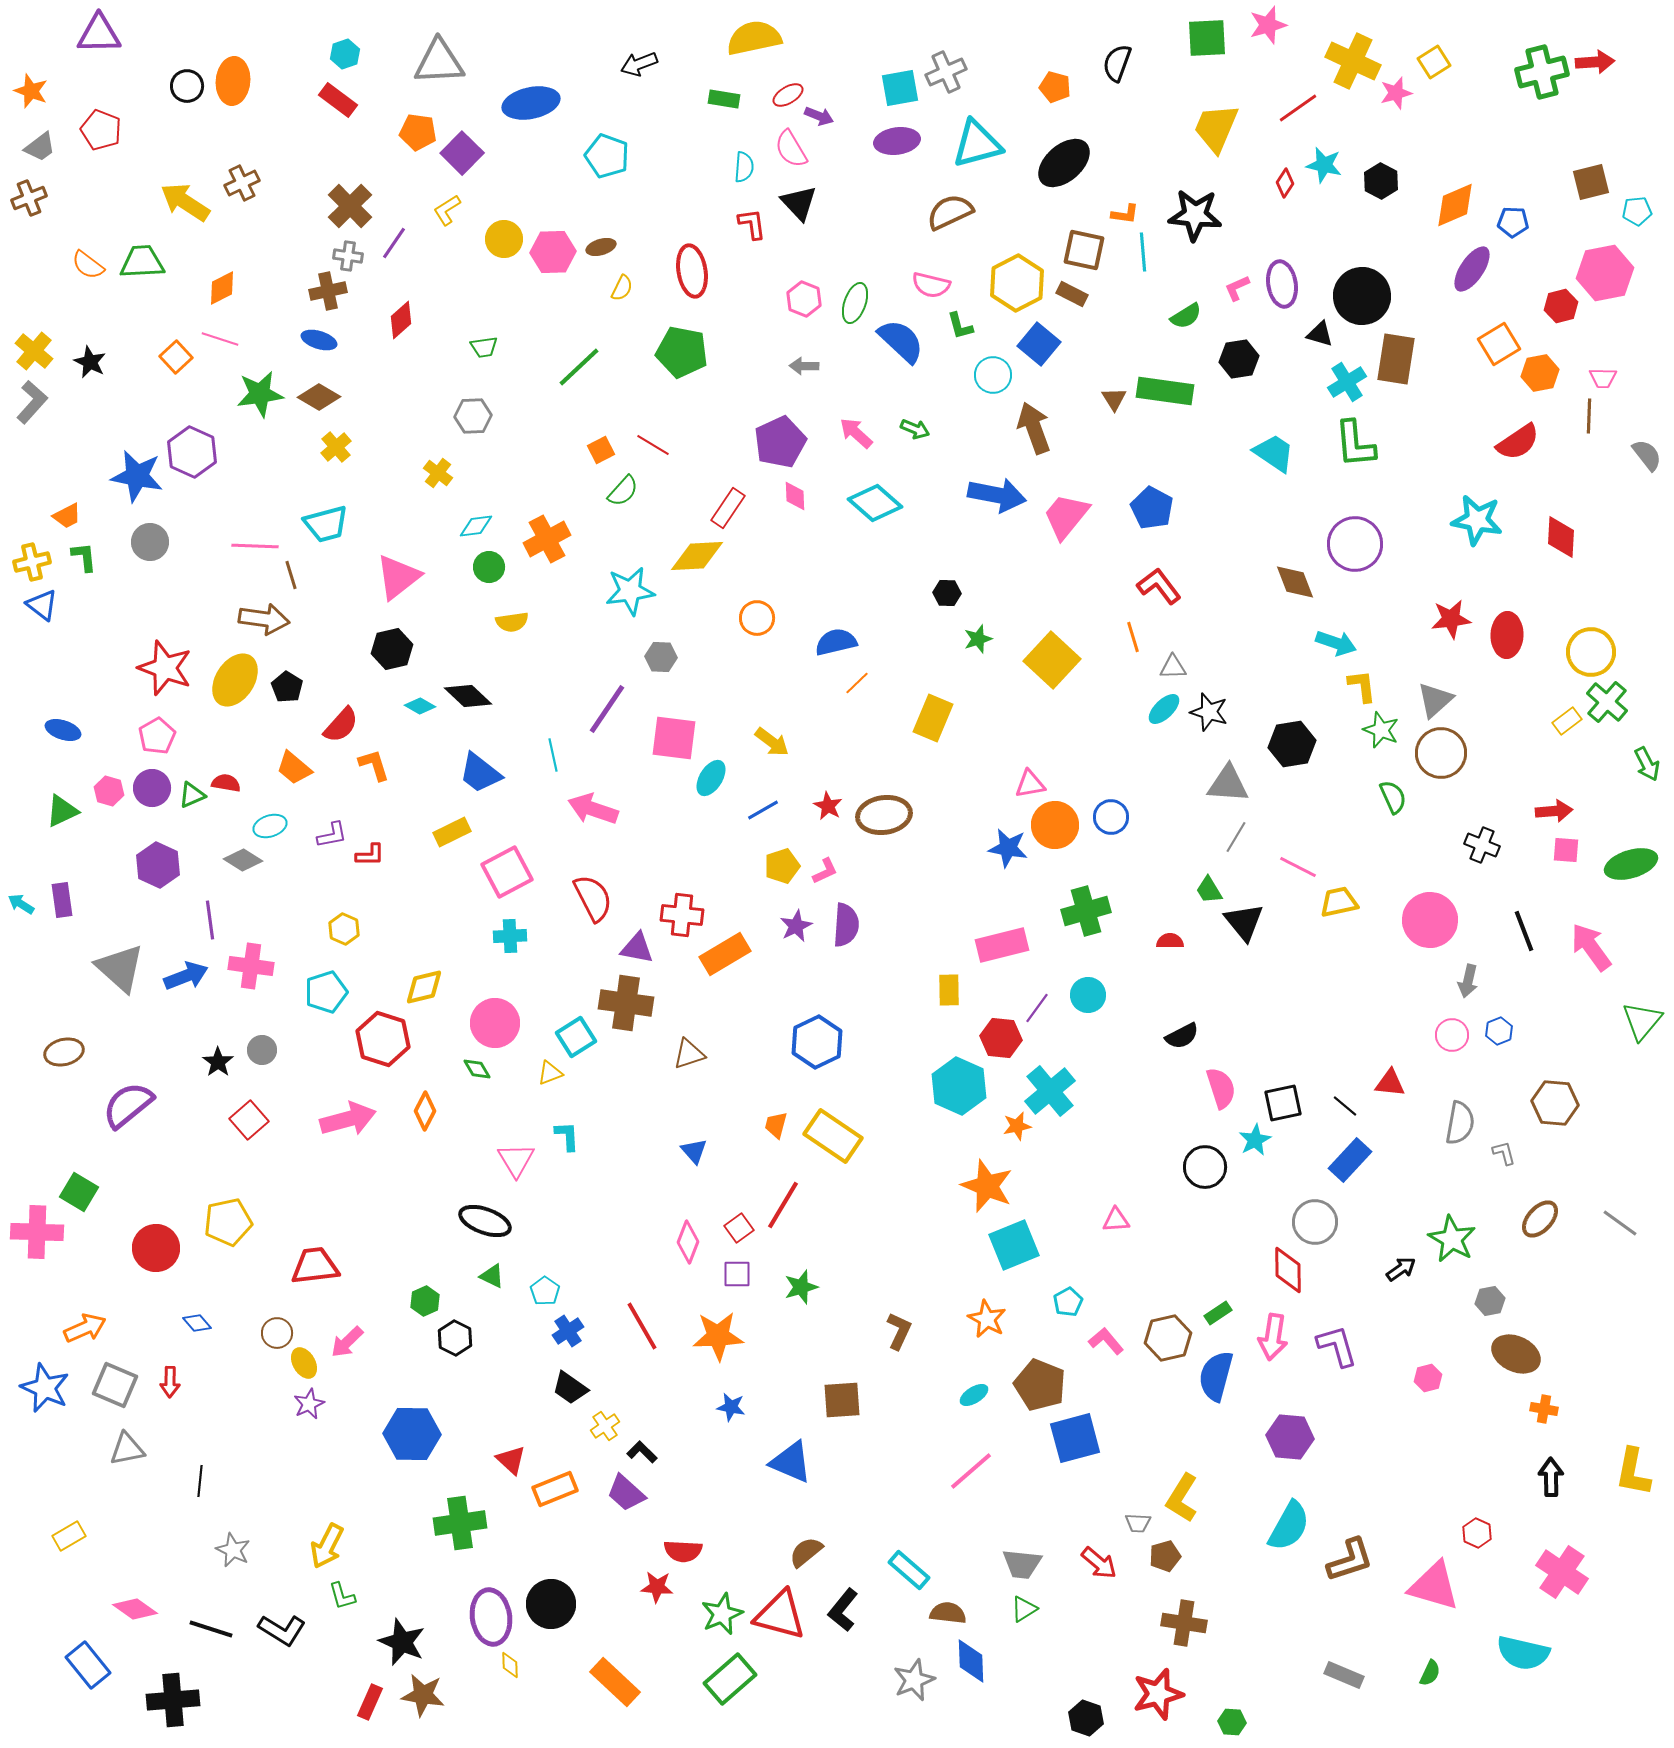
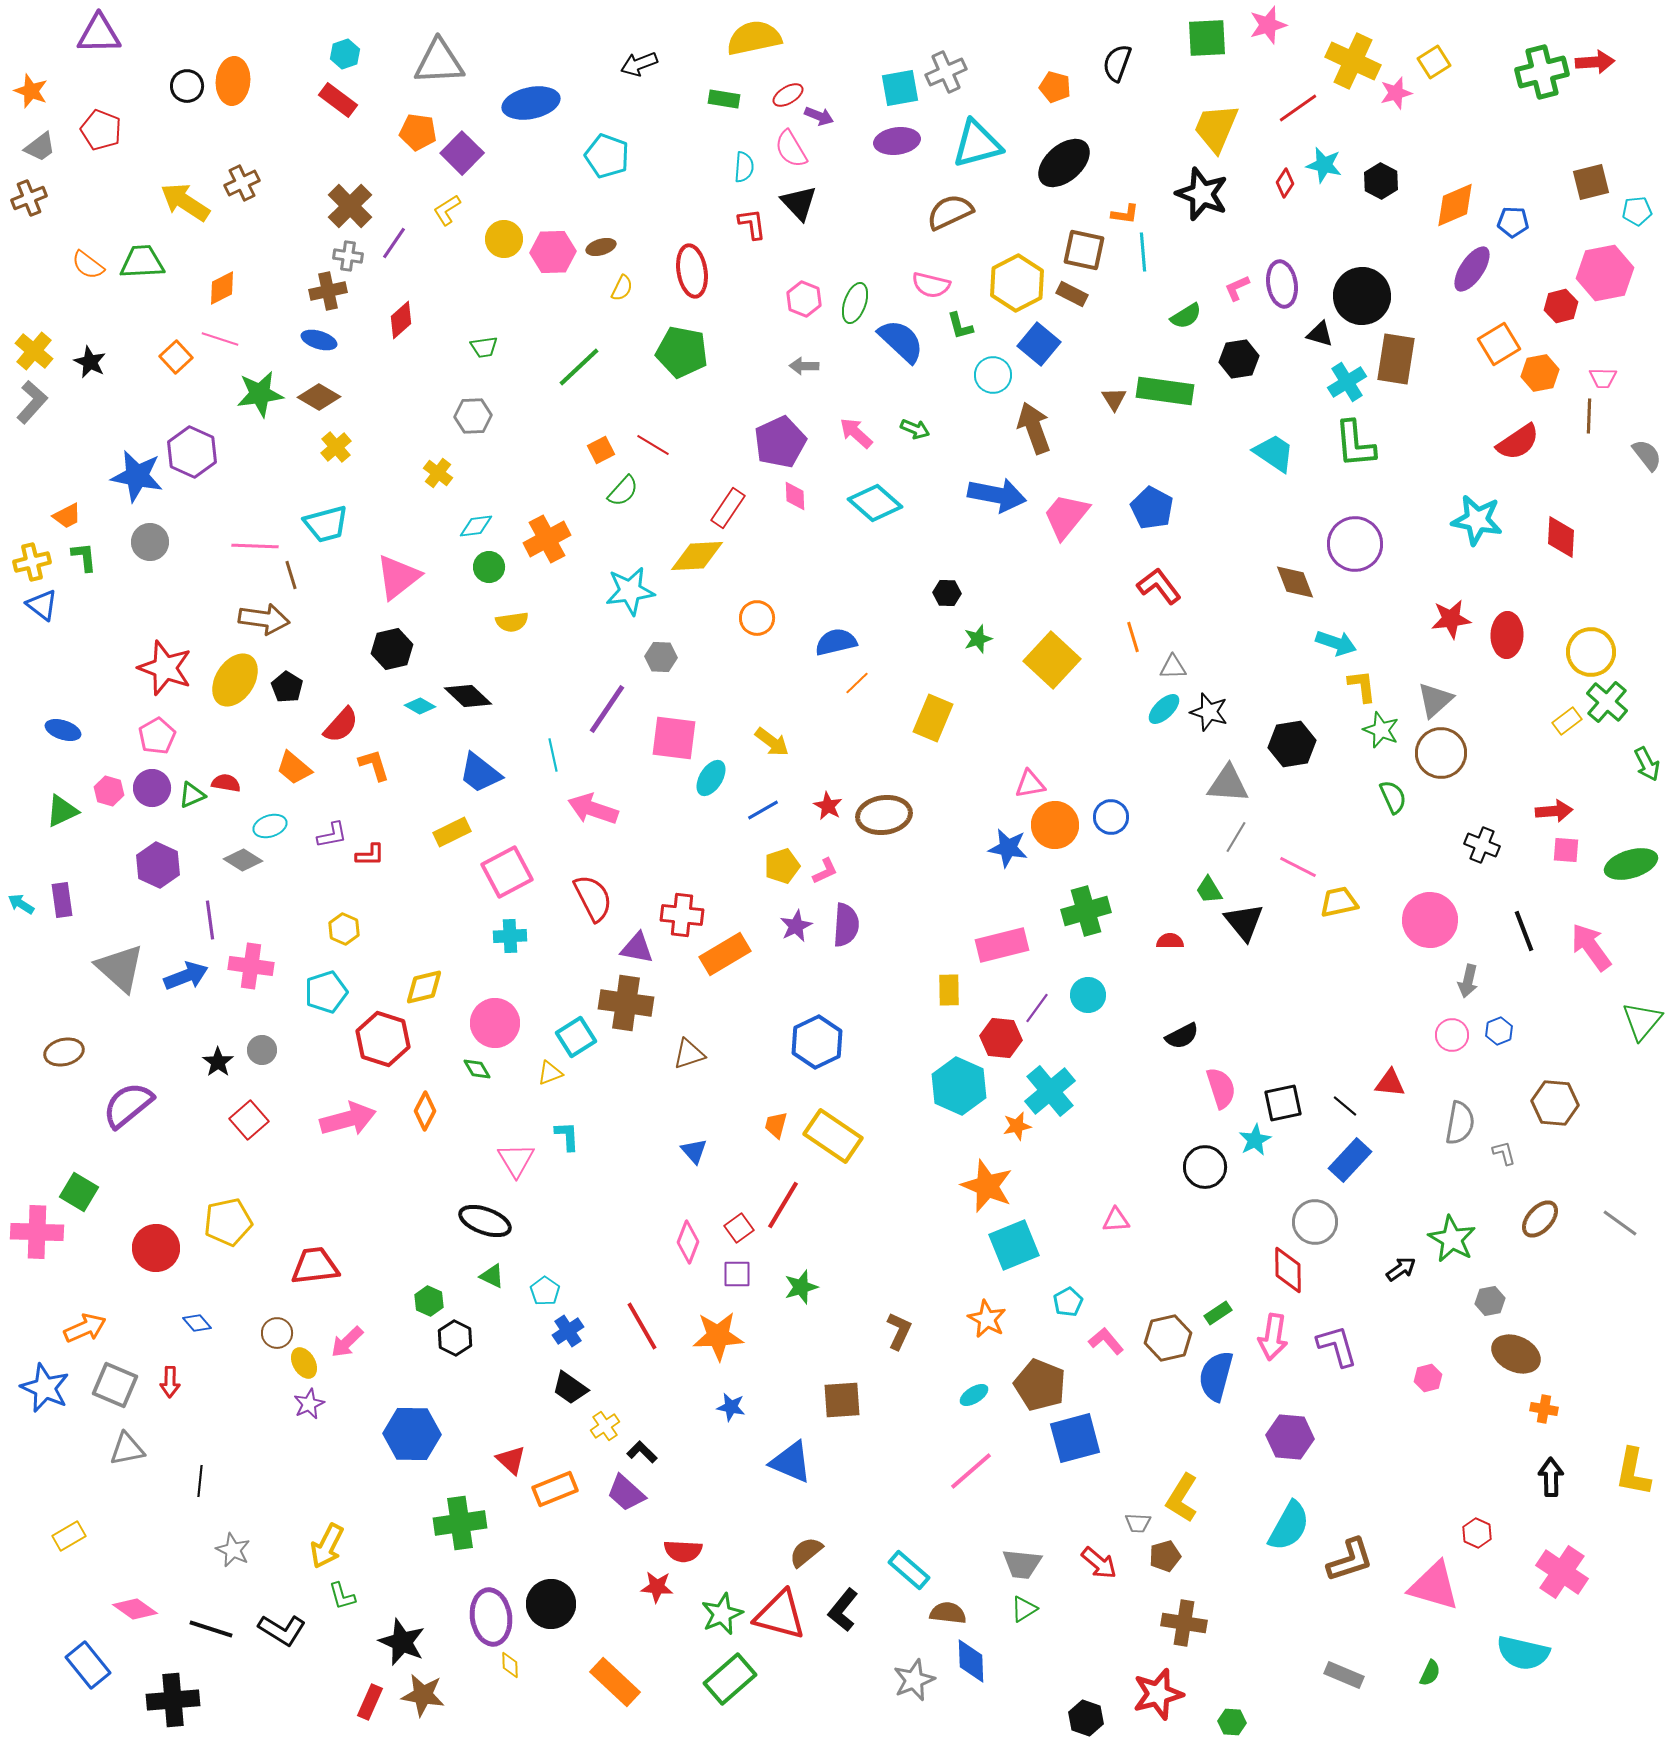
black star at (1195, 215): moved 7 px right, 21 px up; rotated 16 degrees clockwise
green hexagon at (425, 1301): moved 4 px right; rotated 12 degrees counterclockwise
